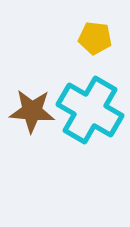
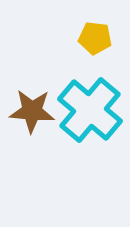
cyan cross: rotated 10 degrees clockwise
